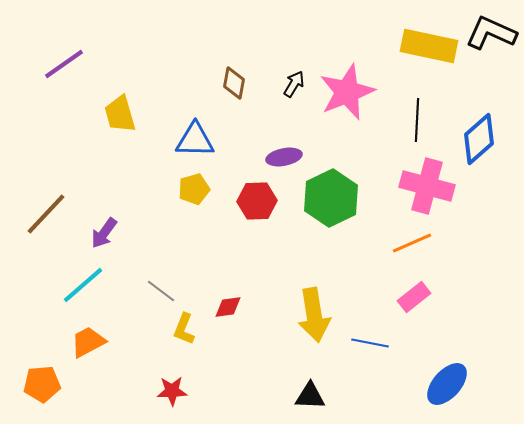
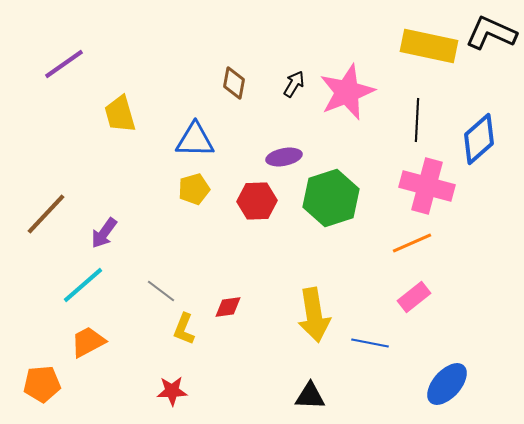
green hexagon: rotated 8 degrees clockwise
